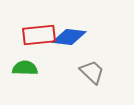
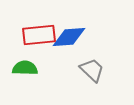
blue diamond: rotated 12 degrees counterclockwise
gray trapezoid: moved 2 px up
